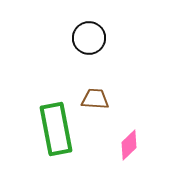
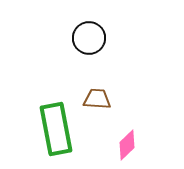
brown trapezoid: moved 2 px right
pink diamond: moved 2 px left
